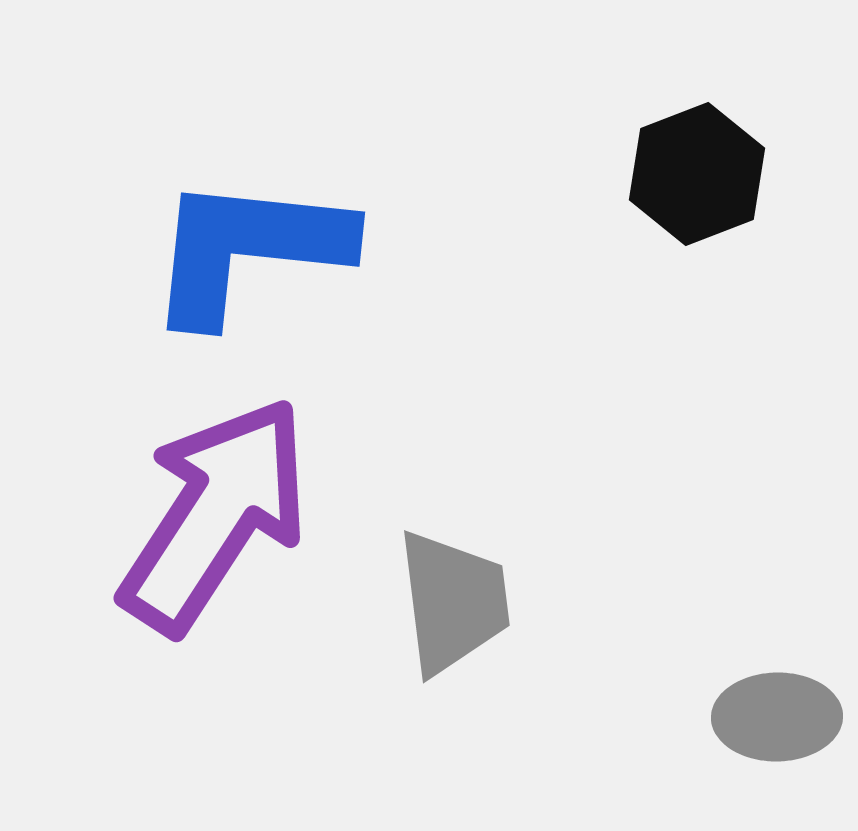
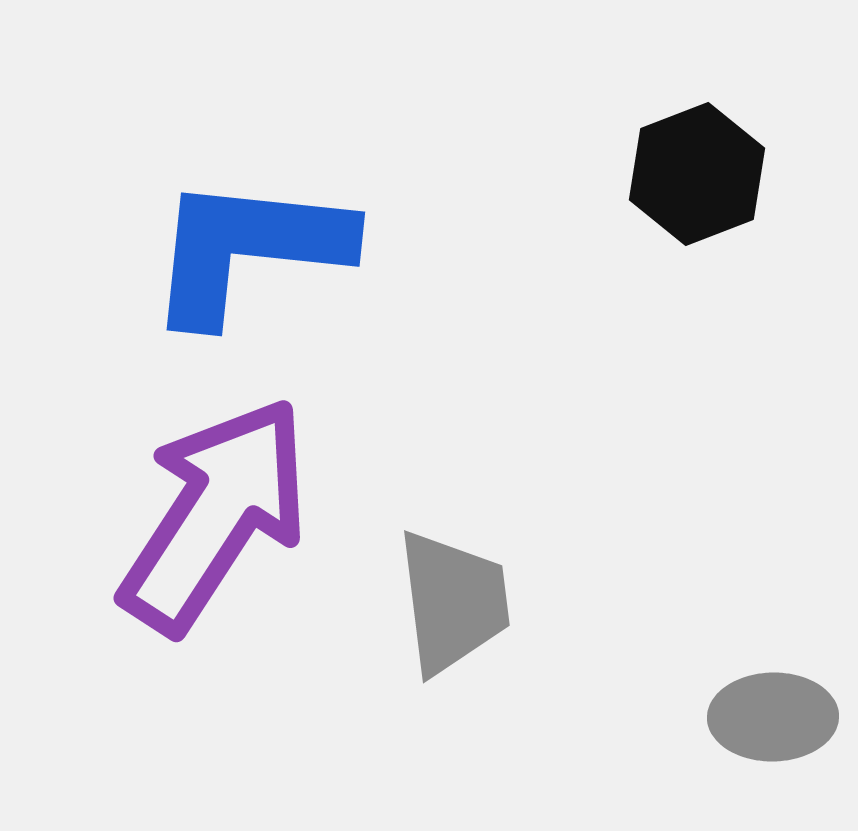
gray ellipse: moved 4 px left
